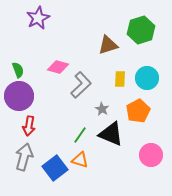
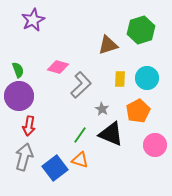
purple star: moved 5 px left, 2 px down
pink circle: moved 4 px right, 10 px up
